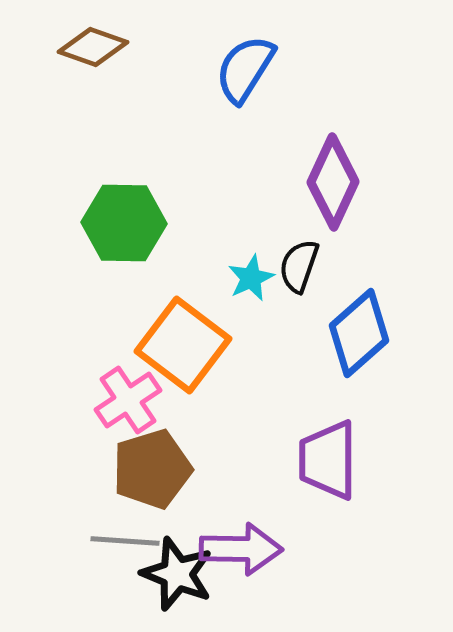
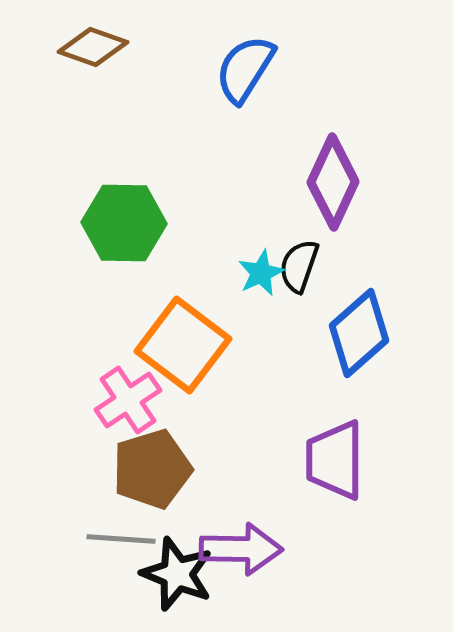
cyan star: moved 10 px right, 5 px up
purple trapezoid: moved 7 px right
gray line: moved 4 px left, 2 px up
